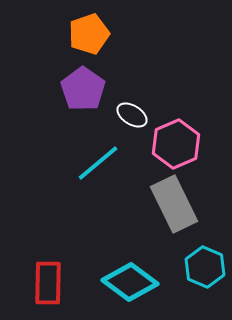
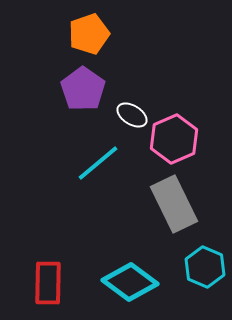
pink hexagon: moved 2 px left, 5 px up
